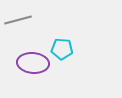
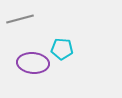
gray line: moved 2 px right, 1 px up
